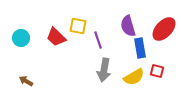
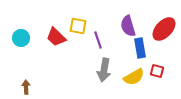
brown arrow: moved 6 px down; rotated 56 degrees clockwise
